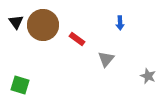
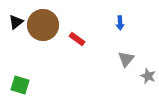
black triangle: rotated 28 degrees clockwise
gray triangle: moved 20 px right
